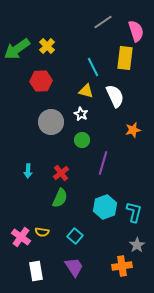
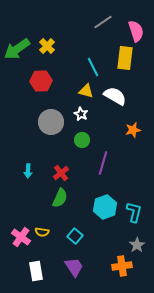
white semicircle: rotated 35 degrees counterclockwise
